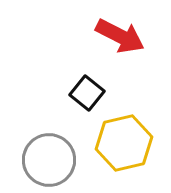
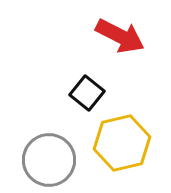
yellow hexagon: moved 2 px left
